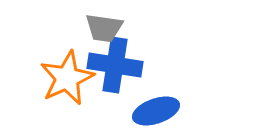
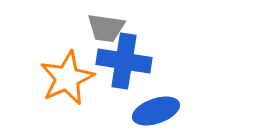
gray trapezoid: moved 2 px right
blue cross: moved 9 px right, 4 px up
